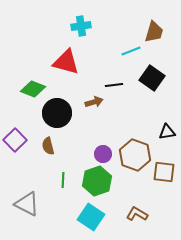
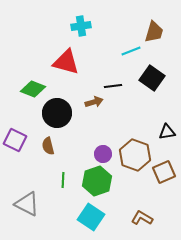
black line: moved 1 px left, 1 px down
purple square: rotated 20 degrees counterclockwise
brown square: rotated 30 degrees counterclockwise
brown L-shape: moved 5 px right, 4 px down
